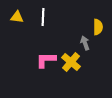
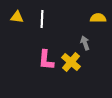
white line: moved 1 px left, 2 px down
yellow semicircle: moved 9 px up; rotated 91 degrees counterclockwise
pink L-shape: rotated 85 degrees counterclockwise
